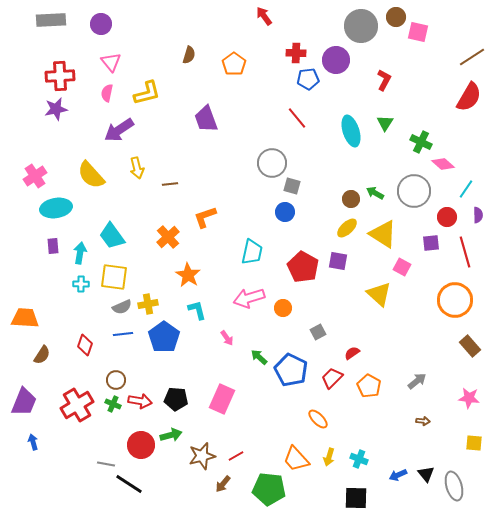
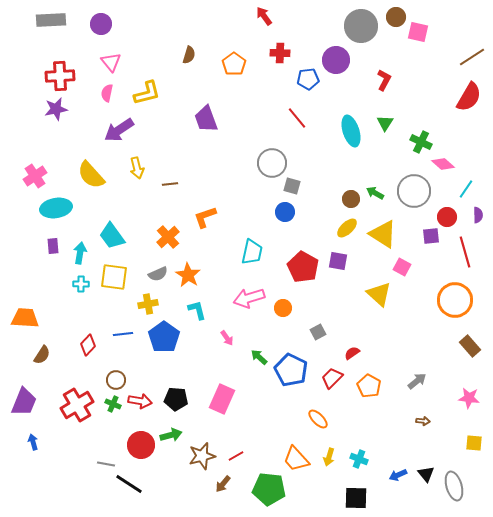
red cross at (296, 53): moved 16 px left
purple square at (431, 243): moved 7 px up
gray semicircle at (122, 307): moved 36 px right, 33 px up
red diamond at (85, 345): moved 3 px right; rotated 25 degrees clockwise
